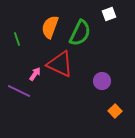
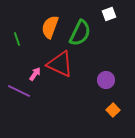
purple circle: moved 4 px right, 1 px up
orange square: moved 2 px left, 1 px up
